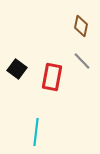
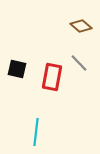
brown diamond: rotated 60 degrees counterclockwise
gray line: moved 3 px left, 2 px down
black square: rotated 24 degrees counterclockwise
